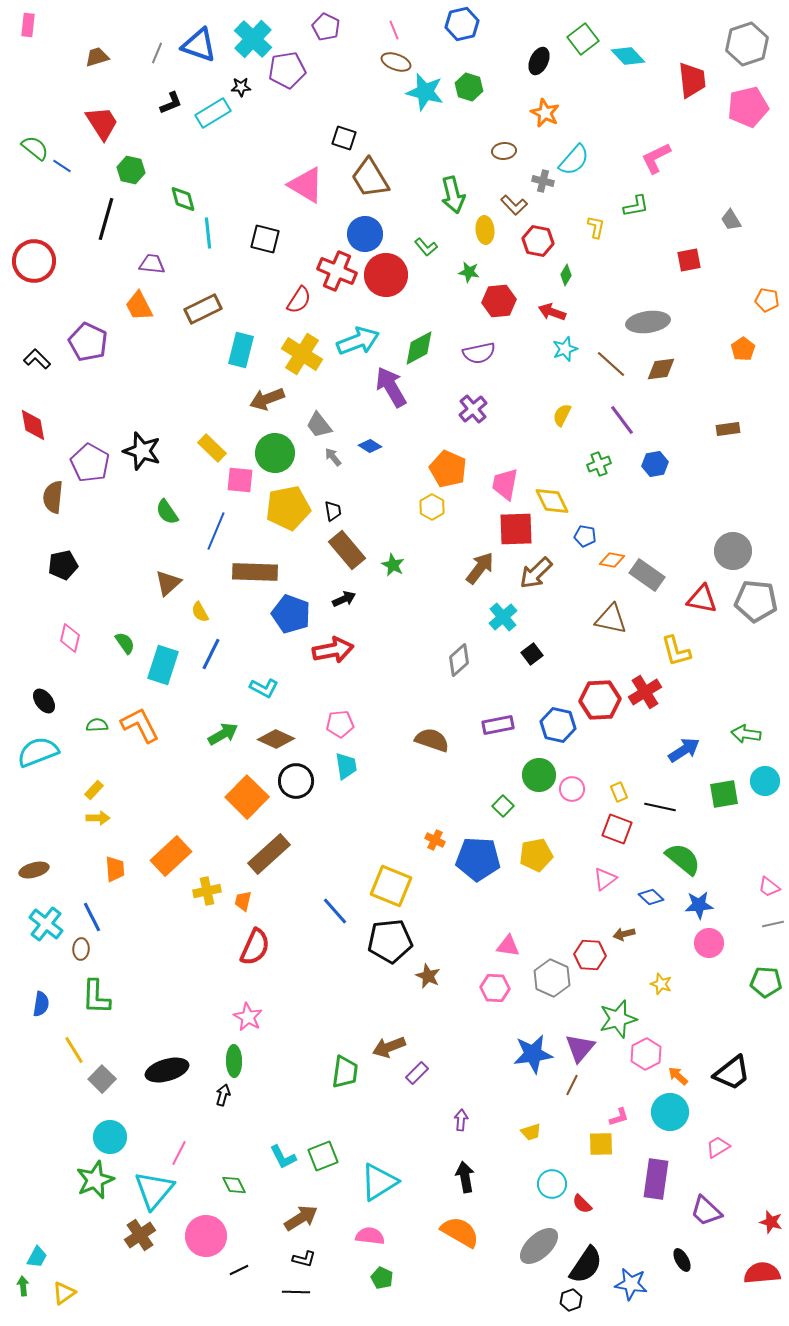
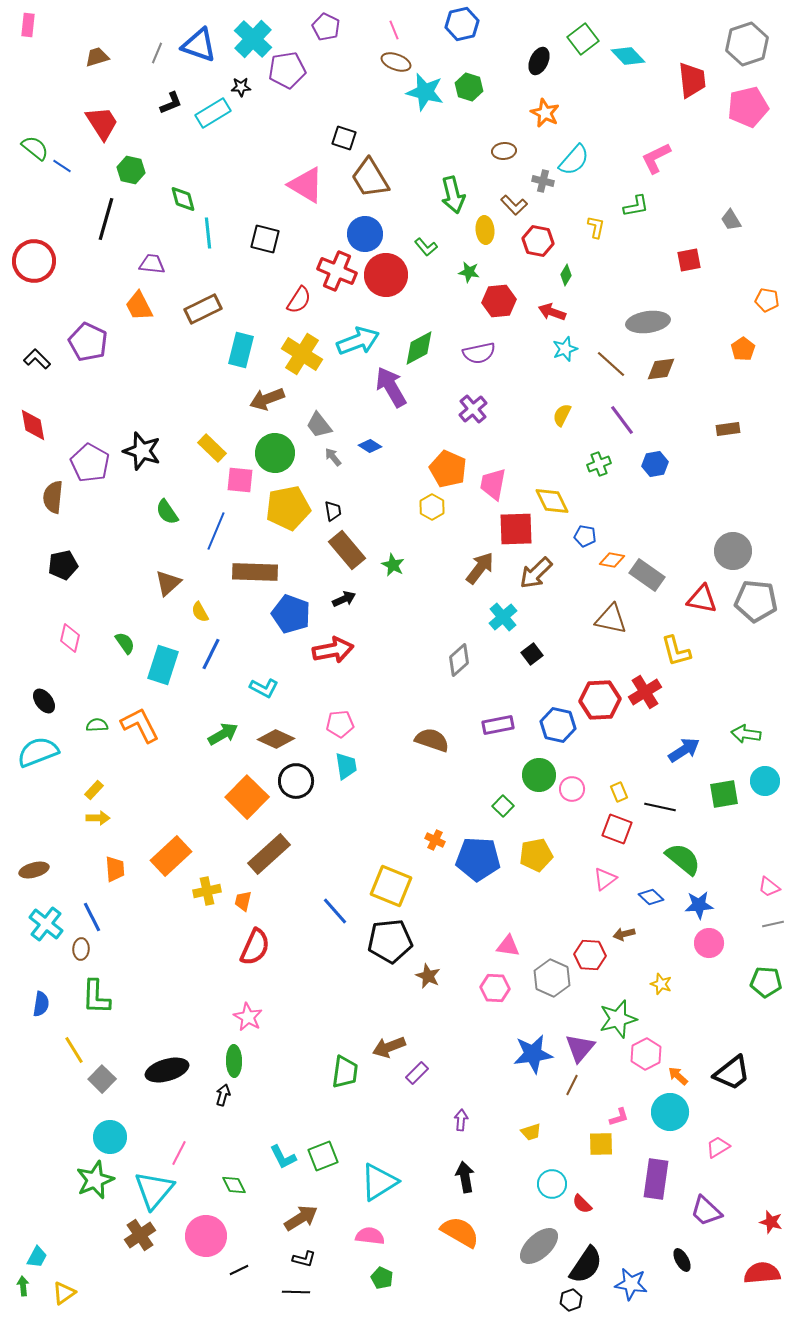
pink trapezoid at (505, 484): moved 12 px left
